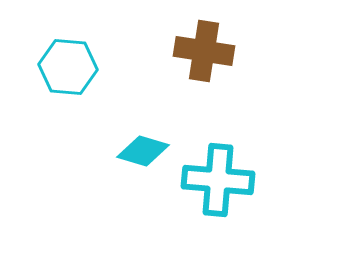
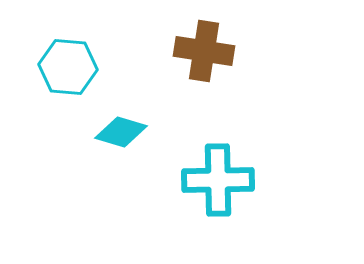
cyan diamond: moved 22 px left, 19 px up
cyan cross: rotated 6 degrees counterclockwise
